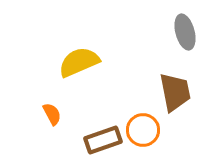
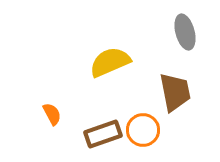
yellow semicircle: moved 31 px right
brown rectangle: moved 6 px up
